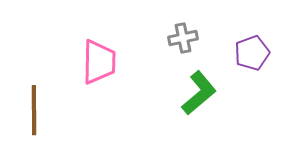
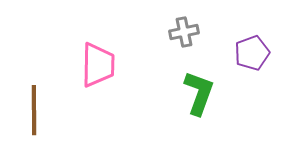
gray cross: moved 1 px right, 6 px up
pink trapezoid: moved 1 px left, 3 px down
green L-shape: rotated 30 degrees counterclockwise
